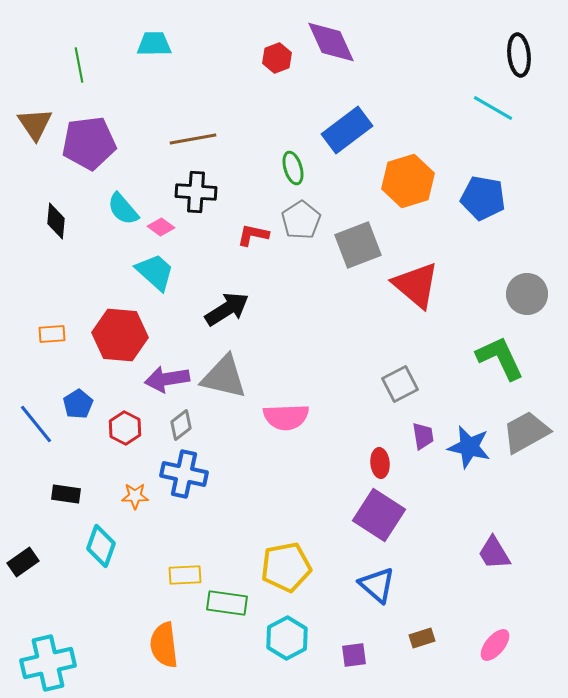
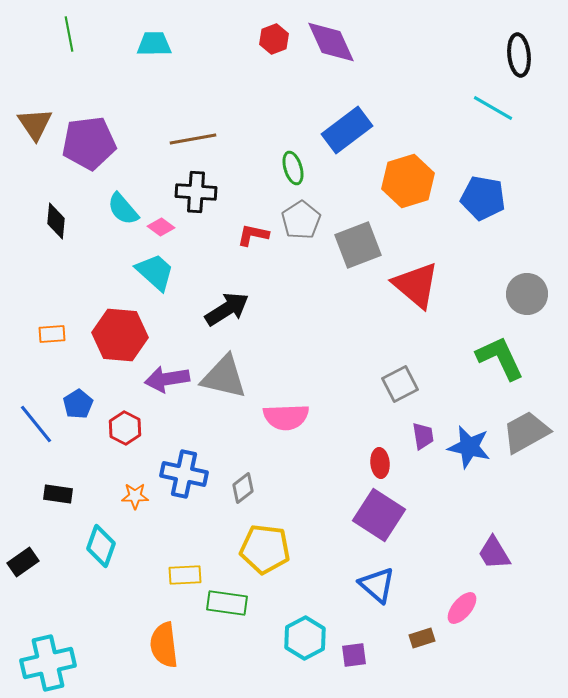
red hexagon at (277, 58): moved 3 px left, 19 px up
green line at (79, 65): moved 10 px left, 31 px up
gray diamond at (181, 425): moved 62 px right, 63 px down
black rectangle at (66, 494): moved 8 px left
yellow pentagon at (286, 567): moved 21 px left, 18 px up; rotated 18 degrees clockwise
cyan hexagon at (287, 638): moved 18 px right
pink ellipse at (495, 645): moved 33 px left, 37 px up
